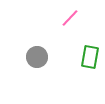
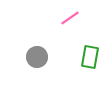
pink line: rotated 12 degrees clockwise
